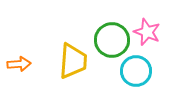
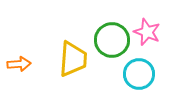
yellow trapezoid: moved 2 px up
cyan circle: moved 3 px right, 3 px down
